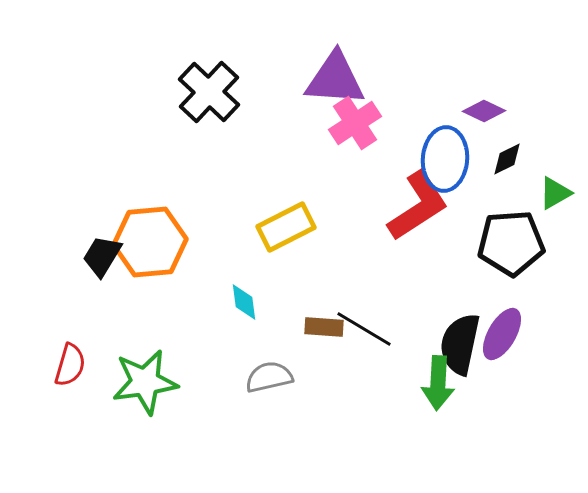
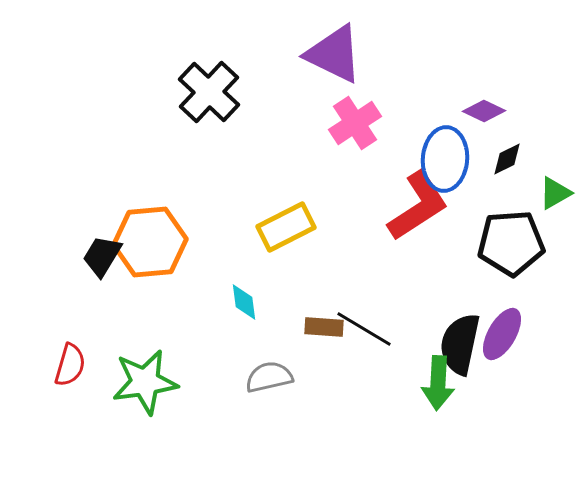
purple triangle: moved 1 px left, 25 px up; rotated 22 degrees clockwise
